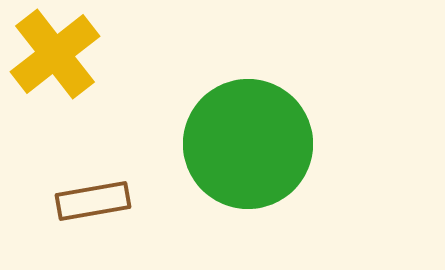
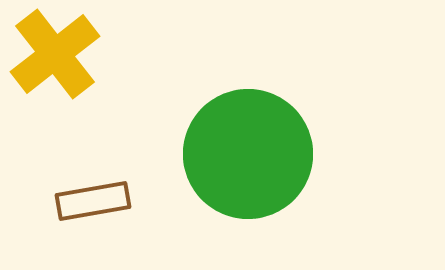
green circle: moved 10 px down
